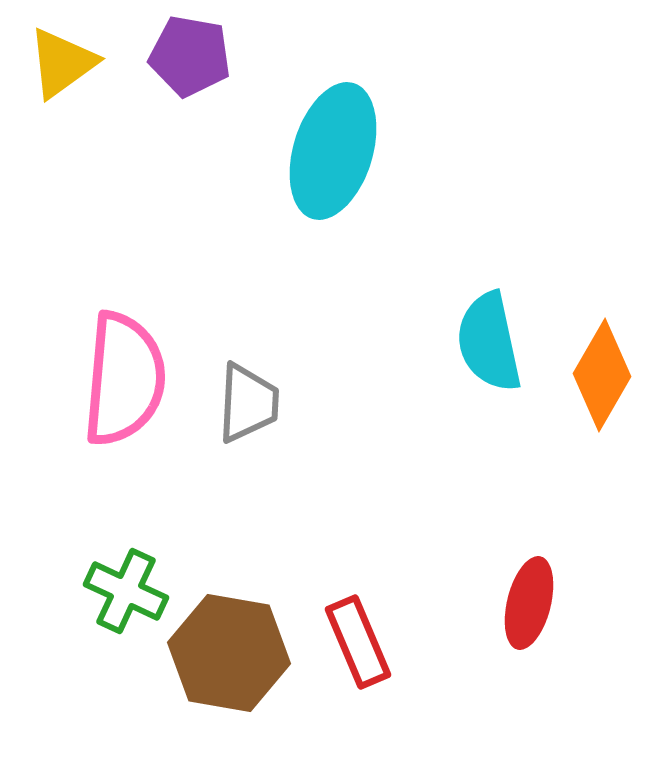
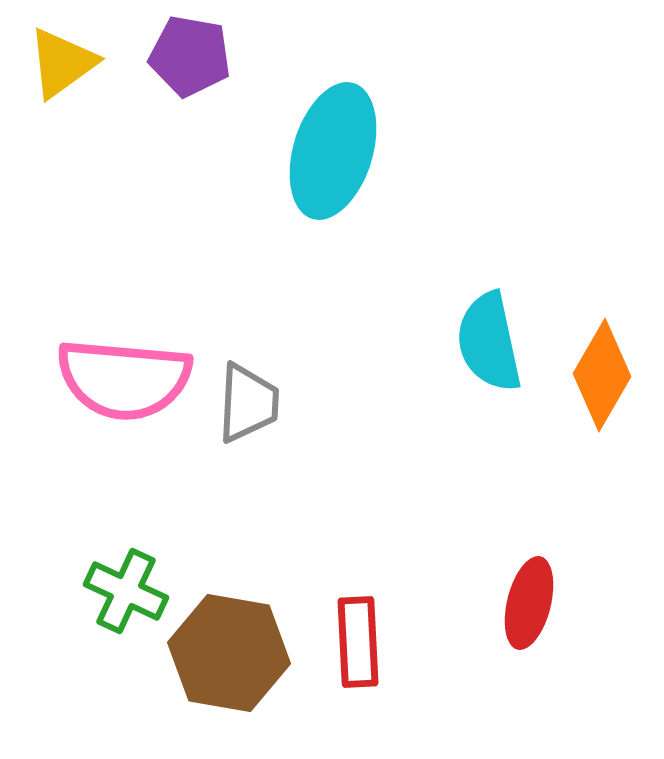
pink semicircle: rotated 90 degrees clockwise
red rectangle: rotated 20 degrees clockwise
